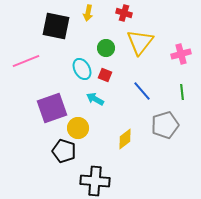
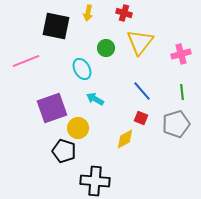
red square: moved 36 px right, 43 px down
gray pentagon: moved 11 px right, 1 px up
yellow diamond: rotated 10 degrees clockwise
